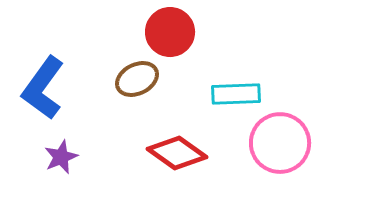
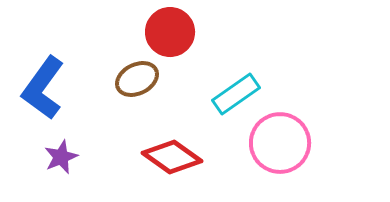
cyan rectangle: rotated 33 degrees counterclockwise
red diamond: moved 5 px left, 4 px down
